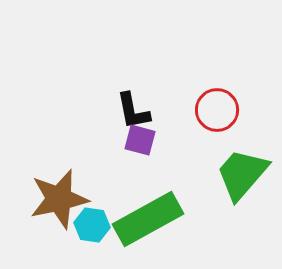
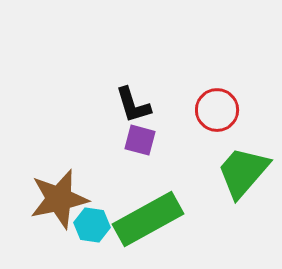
black L-shape: moved 6 px up; rotated 6 degrees counterclockwise
green trapezoid: moved 1 px right, 2 px up
